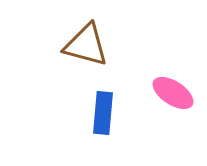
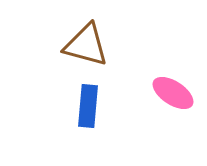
blue rectangle: moved 15 px left, 7 px up
